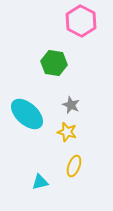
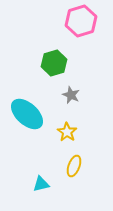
pink hexagon: rotated 16 degrees clockwise
green hexagon: rotated 25 degrees counterclockwise
gray star: moved 10 px up
yellow star: rotated 18 degrees clockwise
cyan triangle: moved 1 px right, 2 px down
